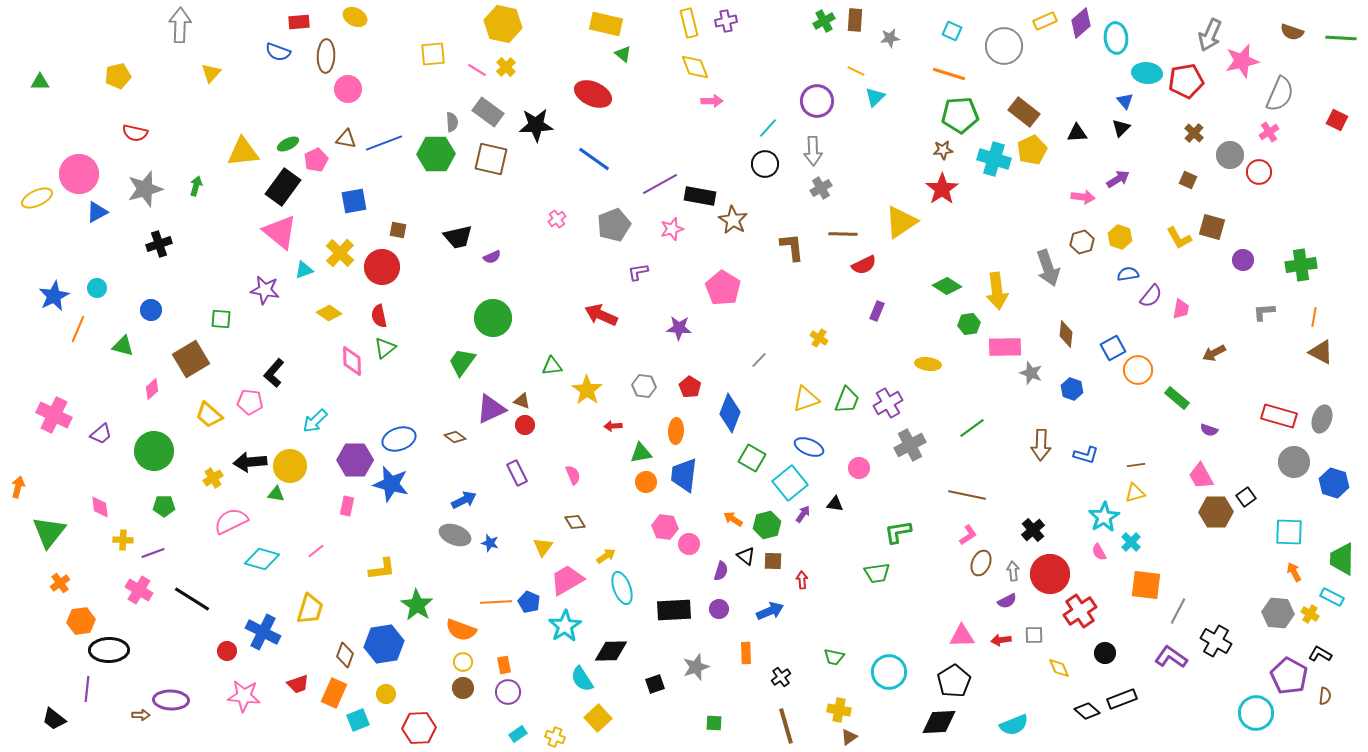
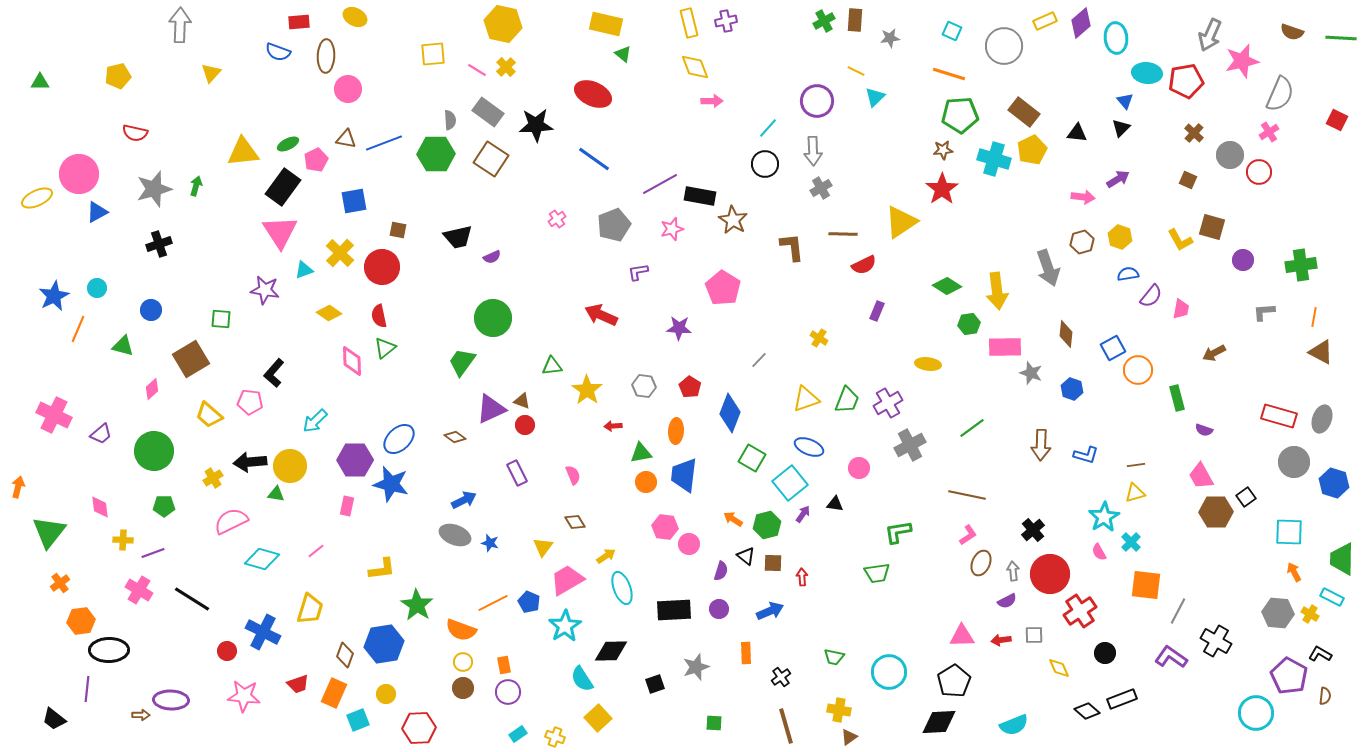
gray semicircle at (452, 122): moved 2 px left, 2 px up
black triangle at (1077, 133): rotated 10 degrees clockwise
brown square at (491, 159): rotated 20 degrees clockwise
gray star at (145, 189): moved 9 px right
pink triangle at (280, 232): rotated 18 degrees clockwise
yellow L-shape at (1179, 238): moved 1 px right, 2 px down
green rectangle at (1177, 398): rotated 35 degrees clockwise
purple semicircle at (1209, 430): moved 5 px left
blue ellipse at (399, 439): rotated 24 degrees counterclockwise
brown square at (773, 561): moved 2 px down
red arrow at (802, 580): moved 3 px up
orange line at (496, 602): moved 3 px left, 1 px down; rotated 24 degrees counterclockwise
